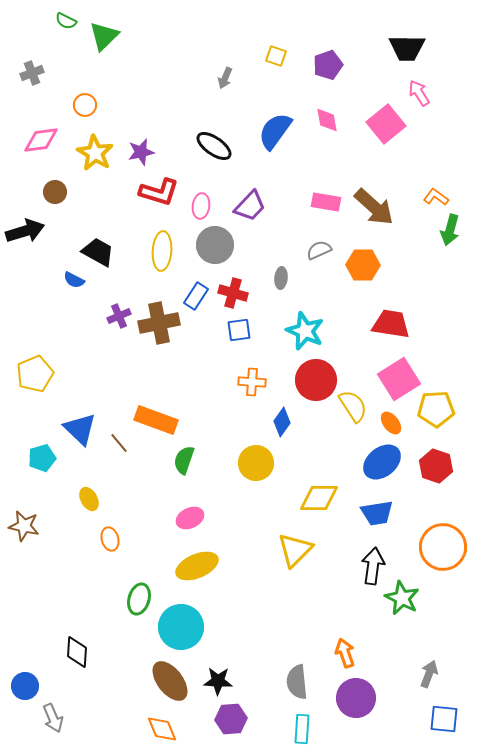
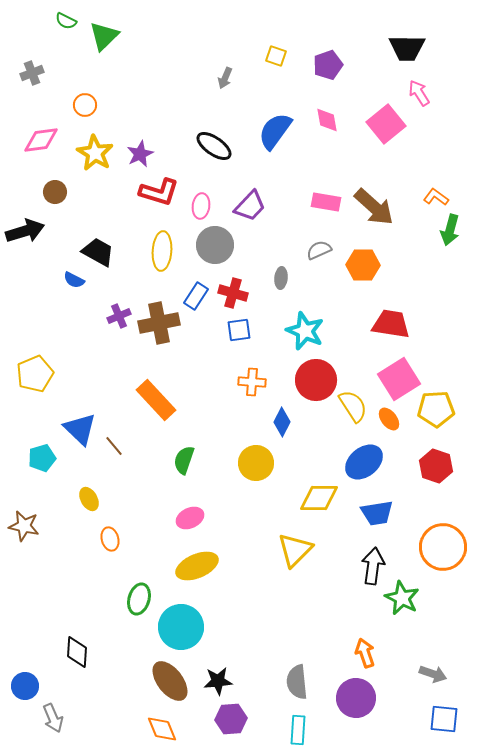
purple star at (141, 152): moved 1 px left, 2 px down; rotated 12 degrees counterclockwise
orange rectangle at (156, 420): moved 20 px up; rotated 27 degrees clockwise
blue diamond at (282, 422): rotated 8 degrees counterclockwise
orange ellipse at (391, 423): moved 2 px left, 4 px up
brown line at (119, 443): moved 5 px left, 3 px down
blue ellipse at (382, 462): moved 18 px left
orange arrow at (345, 653): moved 20 px right
gray arrow at (429, 674): moved 4 px right; rotated 88 degrees clockwise
black star at (218, 681): rotated 8 degrees counterclockwise
cyan rectangle at (302, 729): moved 4 px left, 1 px down
